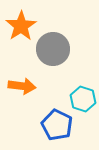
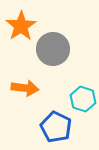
orange arrow: moved 3 px right, 2 px down
blue pentagon: moved 1 px left, 2 px down
